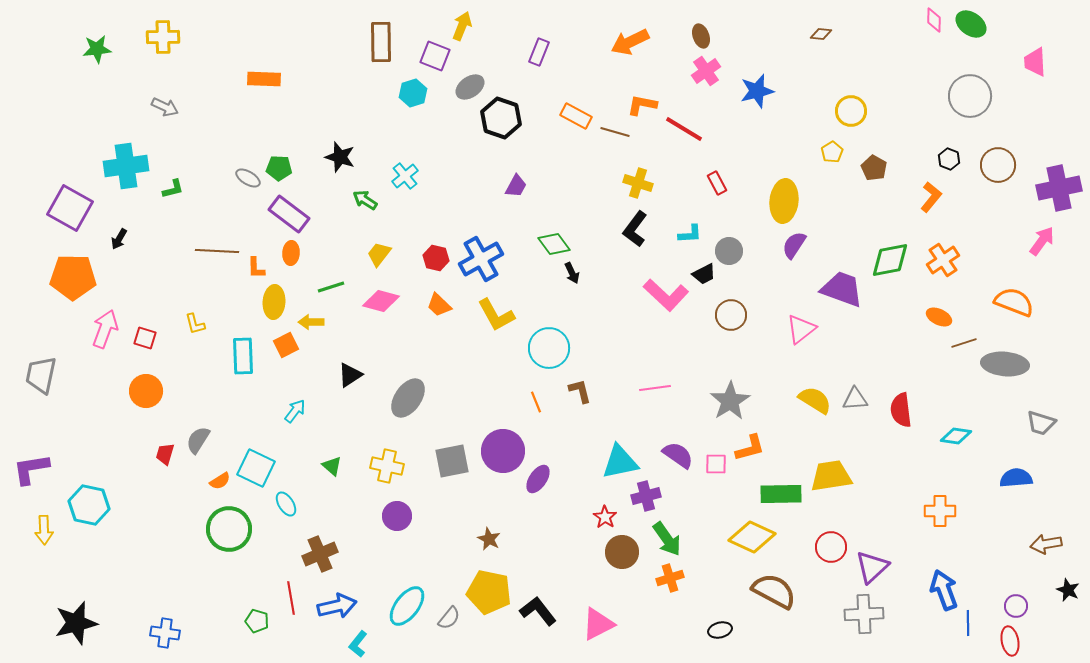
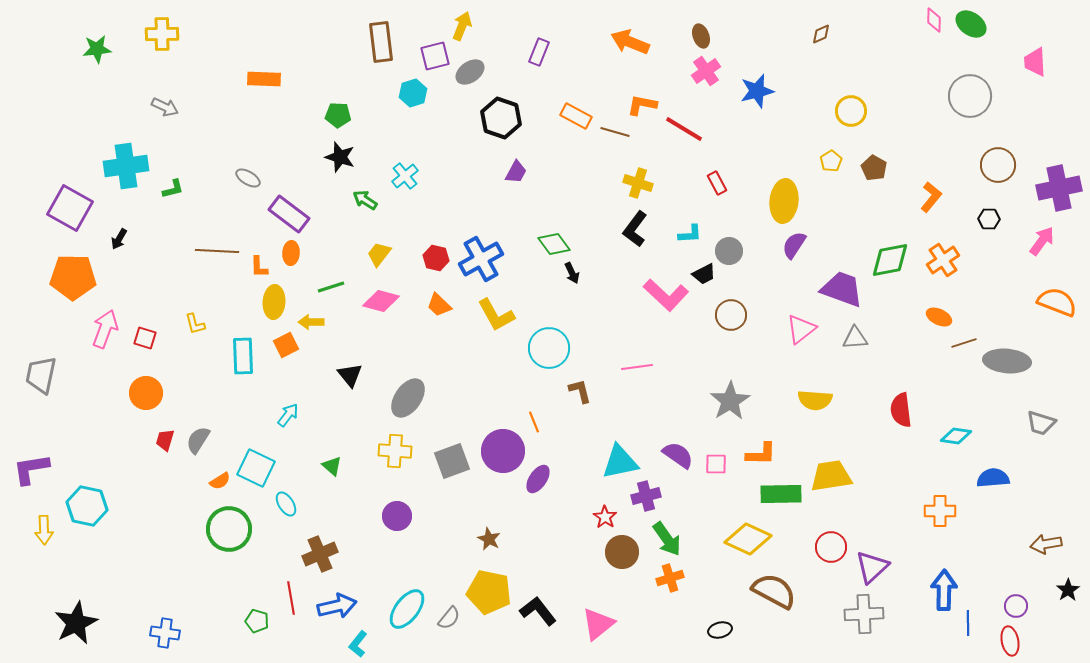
brown diamond at (821, 34): rotated 30 degrees counterclockwise
yellow cross at (163, 37): moved 1 px left, 3 px up
brown rectangle at (381, 42): rotated 6 degrees counterclockwise
orange arrow at (630, 42): rotated 48 degrees clockwise
purple square at (435, 56): rotated 36 degrees counterclockwise
gray ellipse at (470, 87): moved 15 px up
yellow pentagon at (832, 152): moved 1 px left, 9 px down
black hexagon at (949, 159): moved 40 px right, 60 px down; rotated 20 degrees counterclockwise
green pentagon at (279, 168): moved 59 px right, 53 px up
purple trapezoid at (516, 186): moved 14 px up
orange L-shape at (256, 268): moved 3 px right, 1 px up
orange semicircle at (1014, 302): moved 43 px right
gray ellipse at (1005, 364): moved 2 px right, 3 px up
black triangle at (350, 375): rotated 36 degrees counterclockwise
pink line at (655, 388): moved 18 px left, 21 px up
orange circle at (146, 391): moved 2 px down
gray triangle at (855, 399): moved 61 px up
yellow semicircle at (815, 400): rotated 152 degrees clockwise
orange line at (536, 402): moved 2 px left, 20 px down
cyan arrow at (295, 411): moved 7 px left, 4 px down
orange L-shape at (750, 448): moved 11 px right, 6 px down; rotated 16 degrees clockwise
red trapezoid at (165, 454): moved 14 px up
gray square at (452, 461): rotated 9 degrees counterclockwise
yellow cross at (387, 466): moved 8 px right, 15 px up; rotated 8 degrees counterclockwise
blue semicircle at (1016, 478): moved 23 px left
cyan hexagon at (89, 505): moved 2 px left, 1 px down
yellow diamond at (752, 537): moved 4 px left, 2 px down
blue arrow at (944, 590): rotated 21 degrees clockwise
black star at (1068, 590): rotated 15 degrees clockwise
cyan ellipse at (407, 606): moved 3 px down
black star at (76, 623): rotated 12 degrees counterclockwise
pink triangle at (598, 624): rotated 12 degrees counterclockwise
